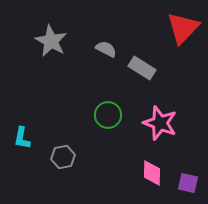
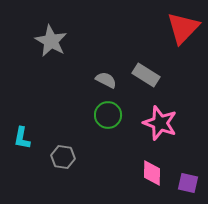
gray semicircle: moved 31 px down
gray rectangle: moved 4 px right, 7 px down
gray hexagon: rotated 20 degrees clockwise
